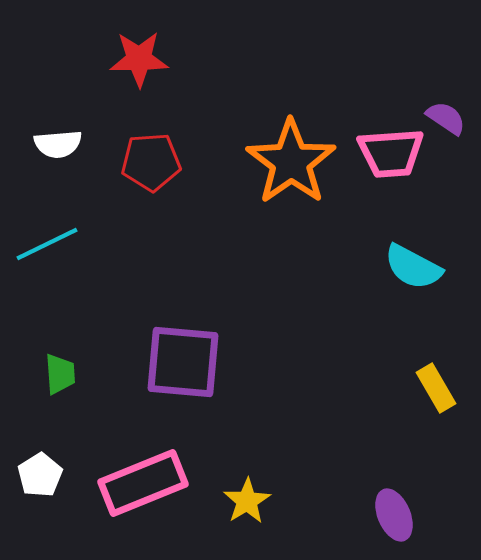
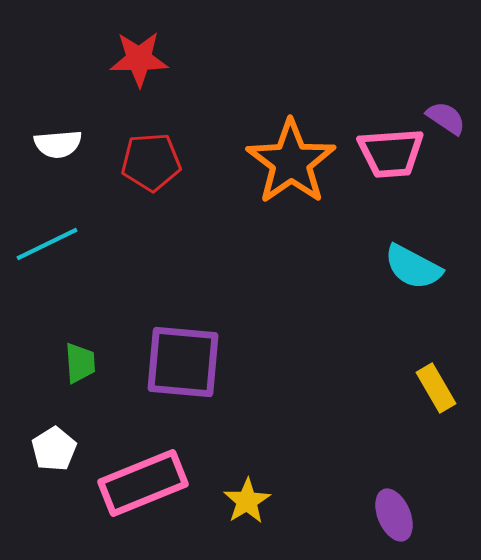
green trapezoid: moved 20 px right, 11 px up
white pentagon: moved 14 px right, 26 px up
